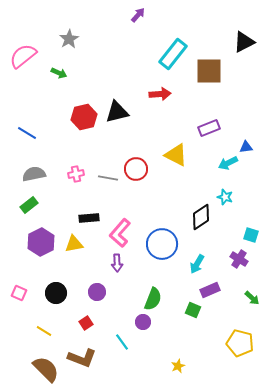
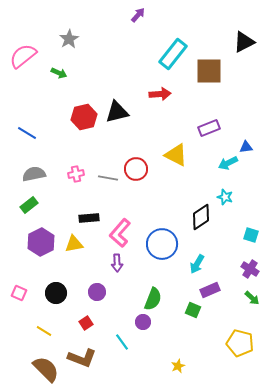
purple cross at (239, 259): moved 11 px right, 10 px down
